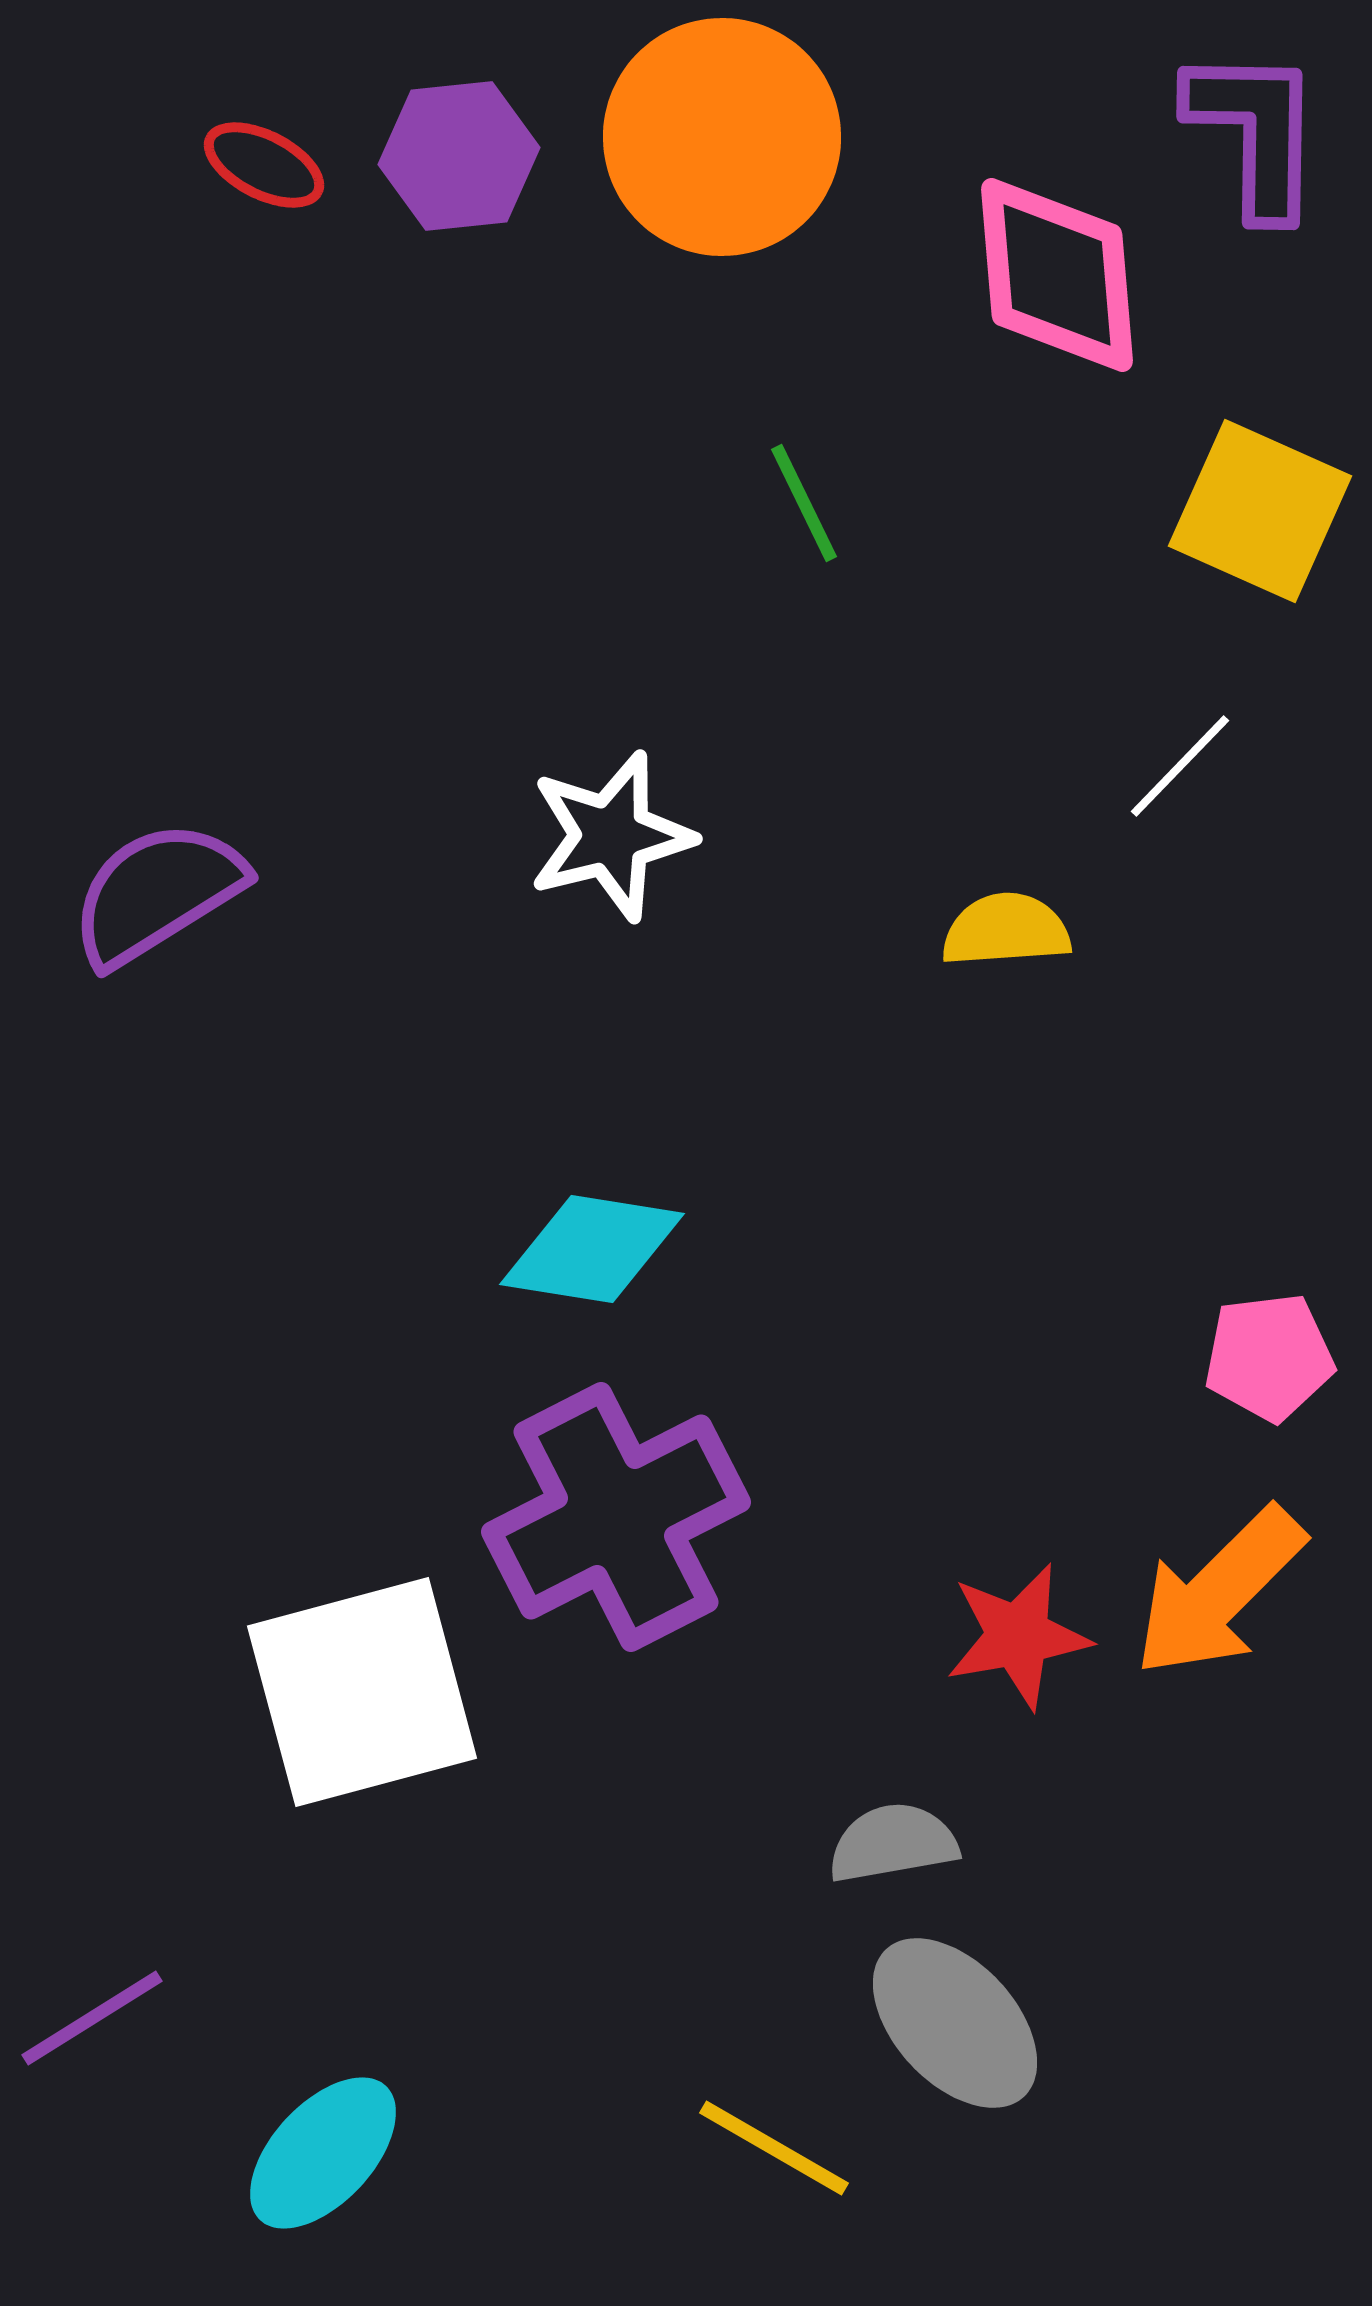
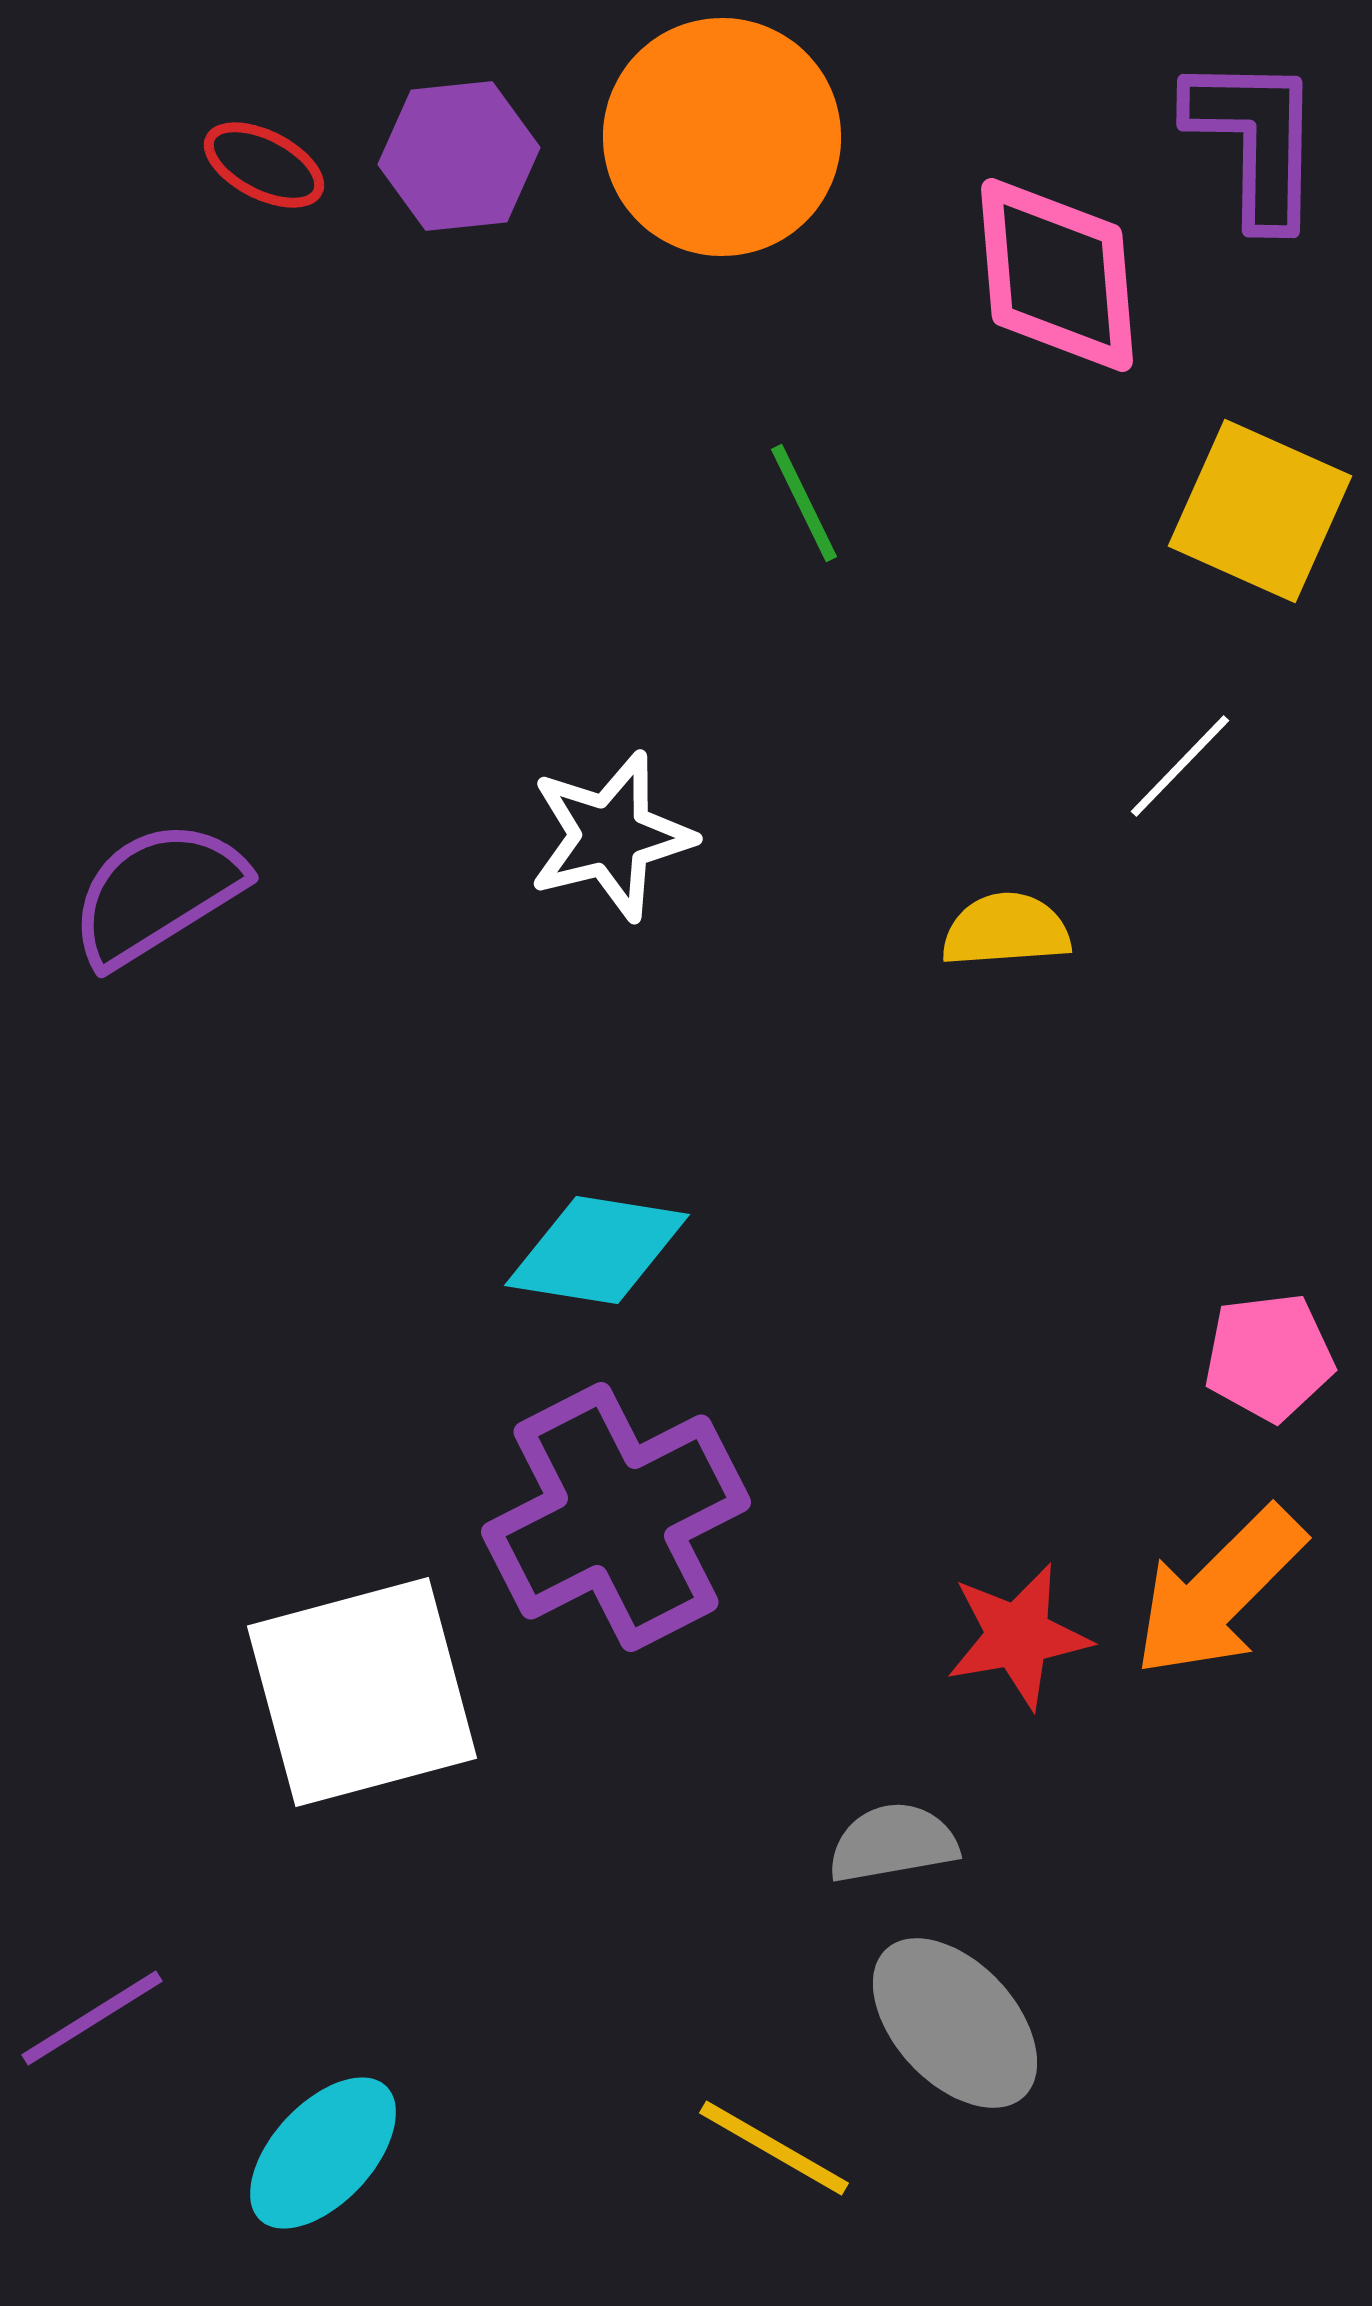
purple L-shape: moved 8 px down
cyan diamond: moved 5 px right, 1 px down
